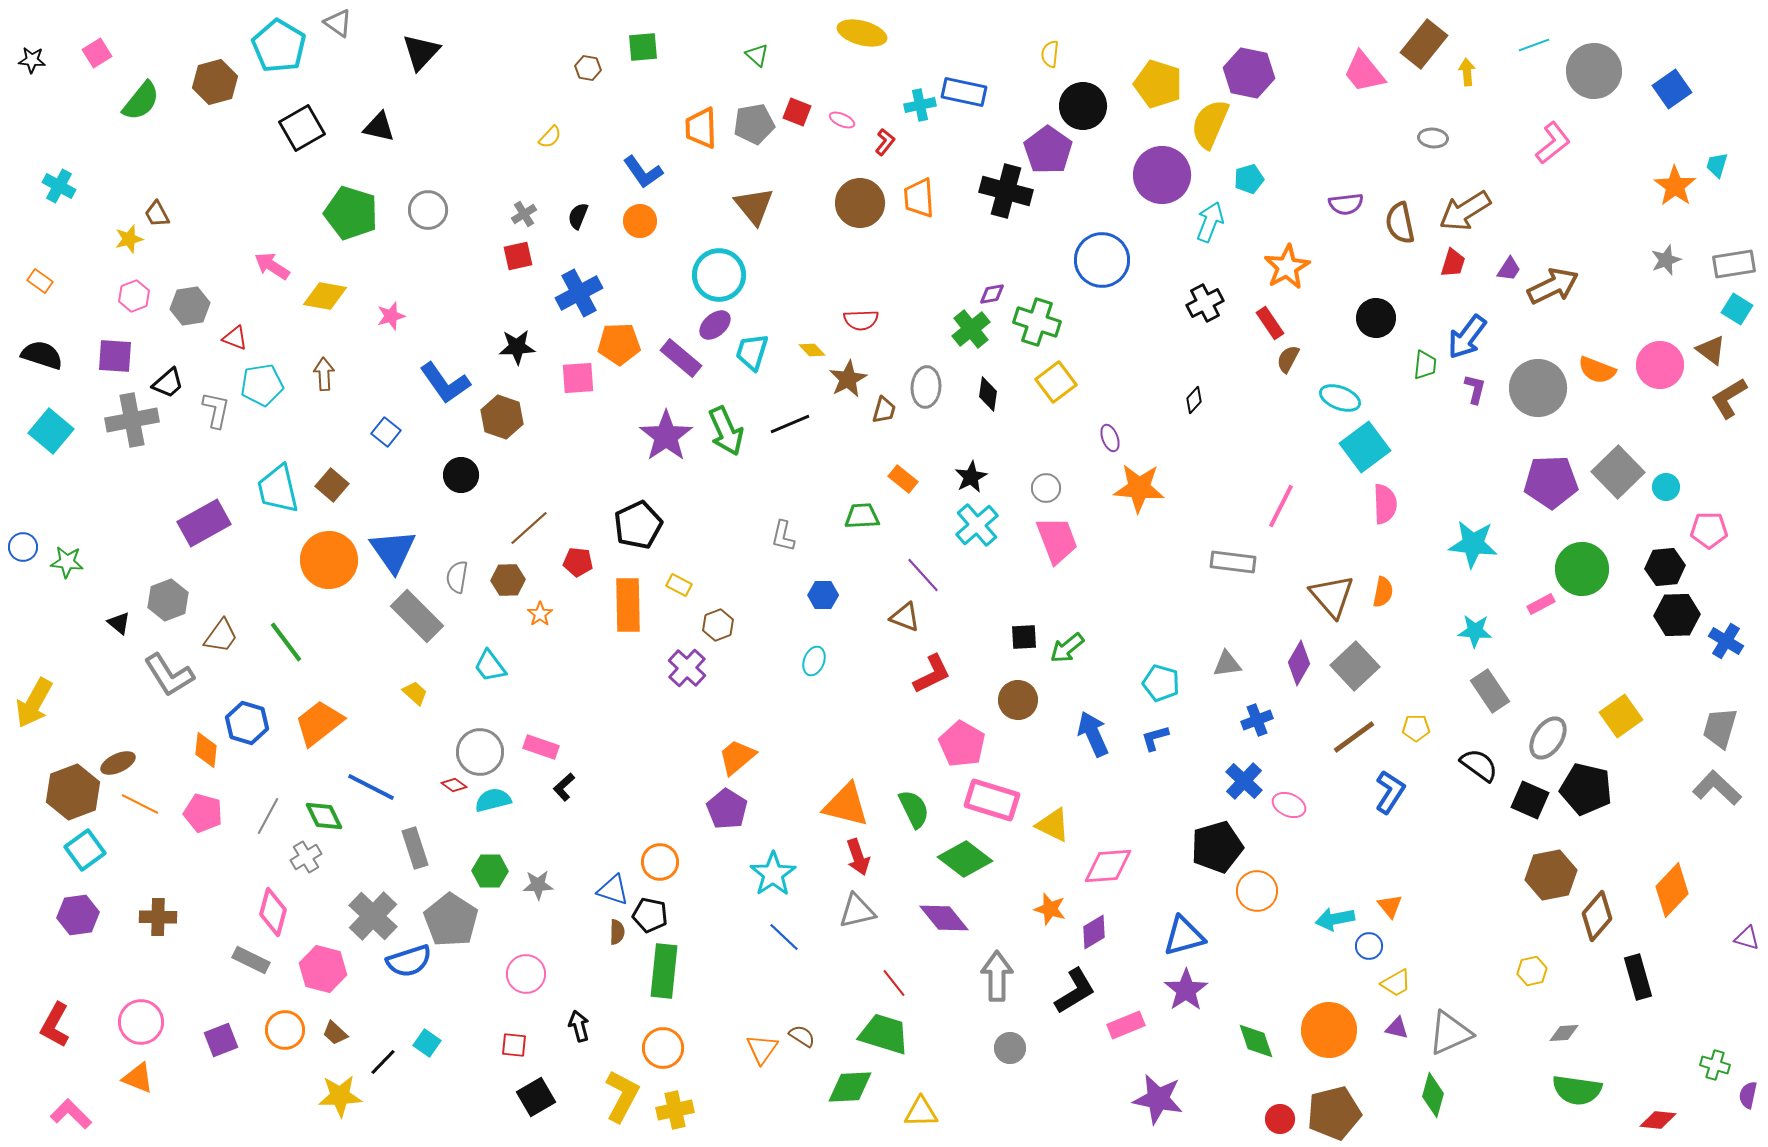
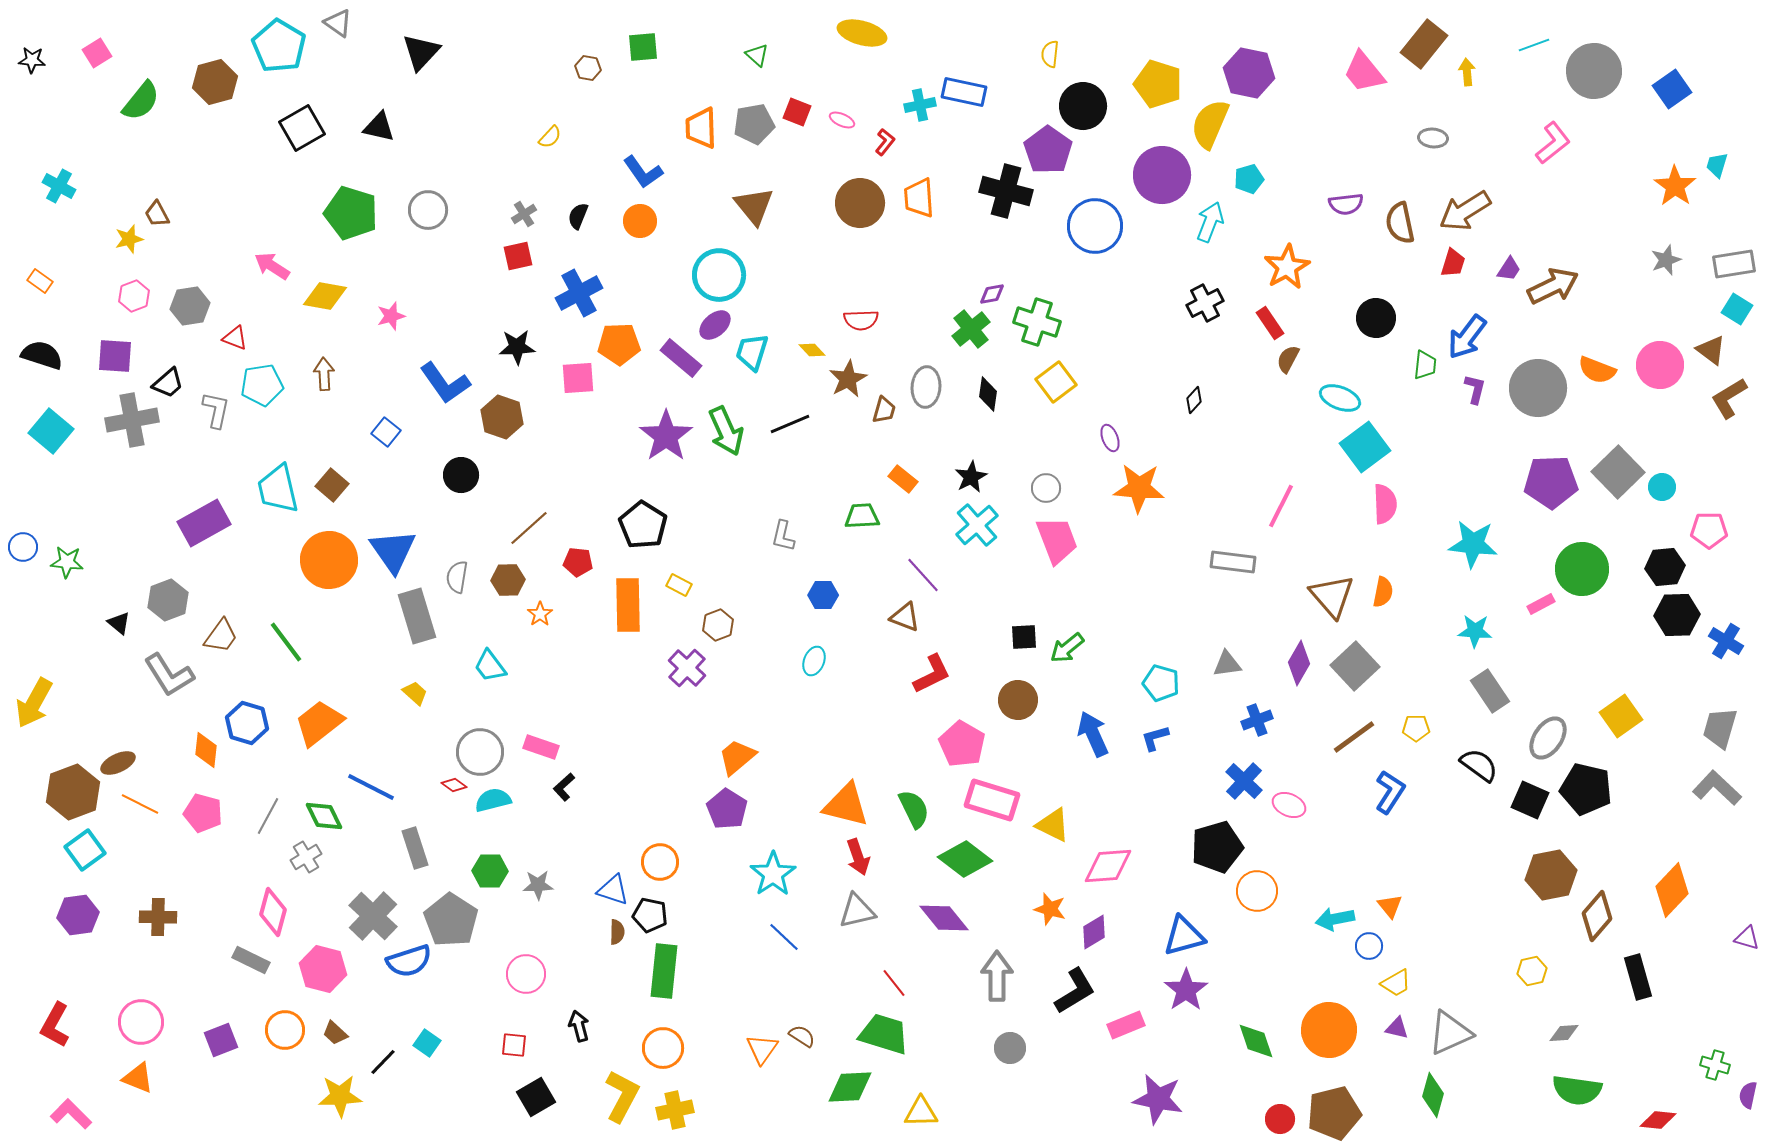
blue circle at (1102, 260): moved 7 px left, 34 px up
cyan circle at (1666, 487): moved 4 px left
black pentagon at (638, 525): moved 5 px right; rotated 15 degrees counterclockwise
gray rectangle at (417, 616): rotated 28 degrees clockwise
